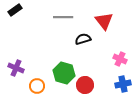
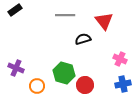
gray line: moved 2 px right, 2 px up
